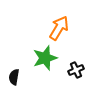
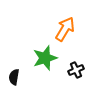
orange arrow: moved 6 px right, 1 px down
